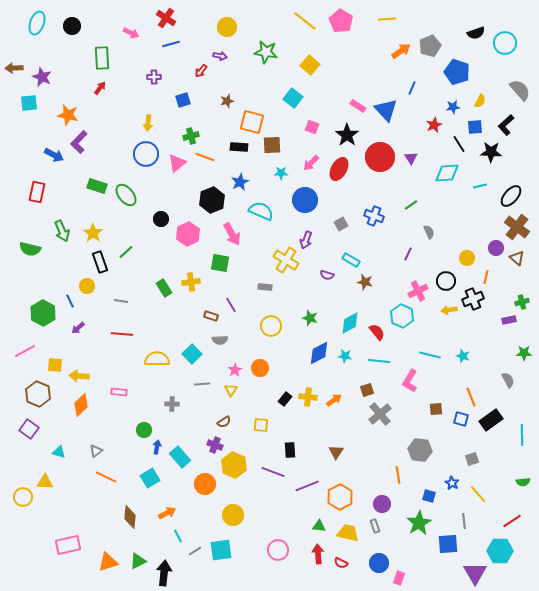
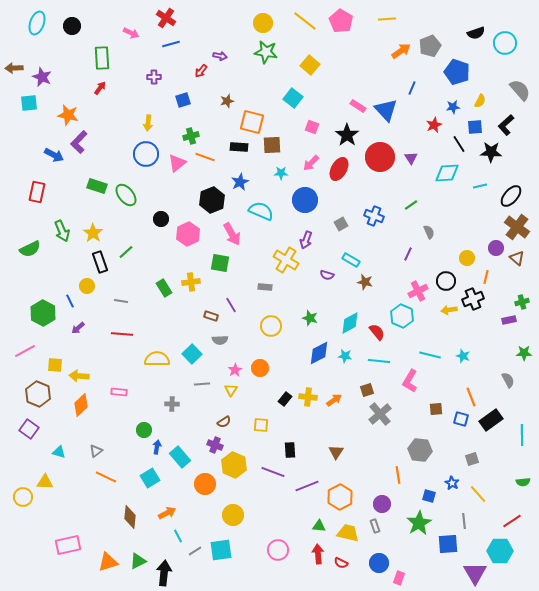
yellow circle at (227, 27): moved 36 px right, 4 px up
green semicircle at (30, 249): rotated 40 degrees counterclockwise
